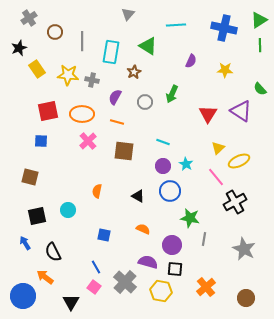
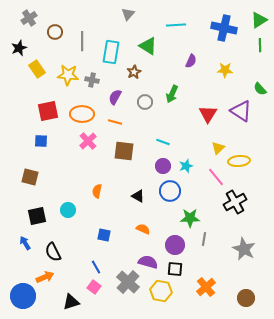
orange line at (117, 122): moved 2 px left
yellow ellipse at (239, 161): rotated 20 degrees clockwise
cyan star at (186, 164): moved 2 px down; rotated 24 degrees clockwise
green star at (190, 218): rotated 12 degrees counterclockwise
purple circle at (172, 245): moved 3 px right
orange arrow at (45, 277): rotated 120 degrees clockwise
gray cross at (125, 282): moved 3 px right
black triangle at (71, 302): rotated 42 degrees clockwise
